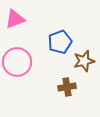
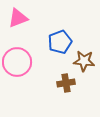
pink triangle: moved 3 px right, 1 px up
brown star: rotated 20 degrees clockwise
brown cross: moved 1 px left, 4 px up
